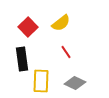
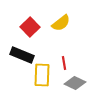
red square: moved 2 px right
red line: moved 2 px left, 11 px down; rotated 24 degrees clockwise
black rectangle: moved 4 px up; rotated 60 degrees counterclockwise
yellow rectangle: moved 1 px right, 6 px up
